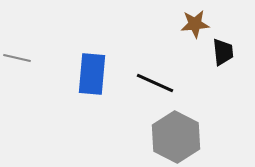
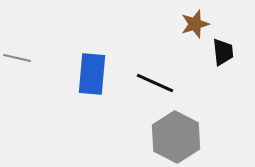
brown star: rotated 12 degrees counterclockwise
